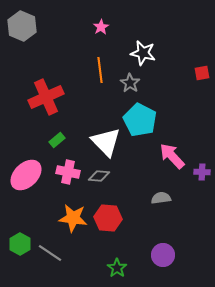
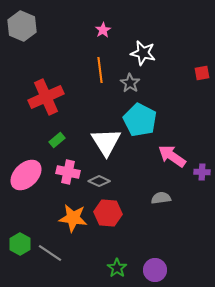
pink star: moved 2 px right, 3 px down
white triangle: rotated 12 degrees clockwise
pink arrow: rotated 12 degrees counterclockwise
gray diamond: moved 5 px down; rotated 20 degrees clockwise
red hexagon: moved 5 px up
purple circle: moved 8 px left, 15 px down
